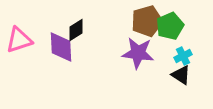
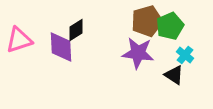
cyan cross: moved 2 px right, 1 px up; rotated 24 degrees counterclockwise
black triangle: moved 7 px left
